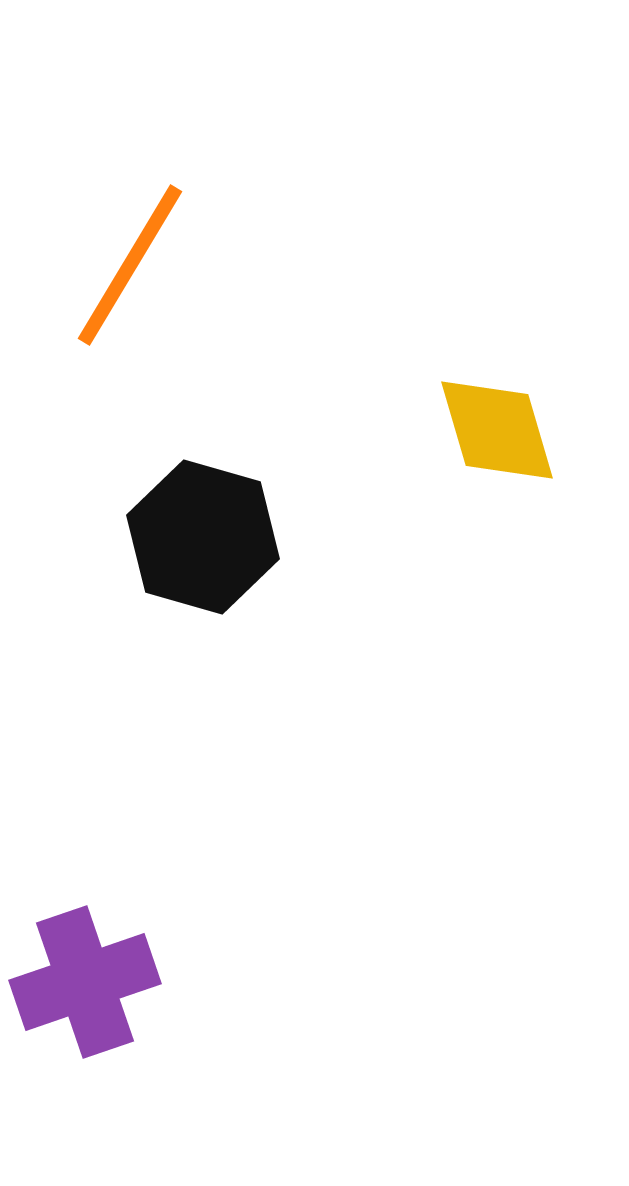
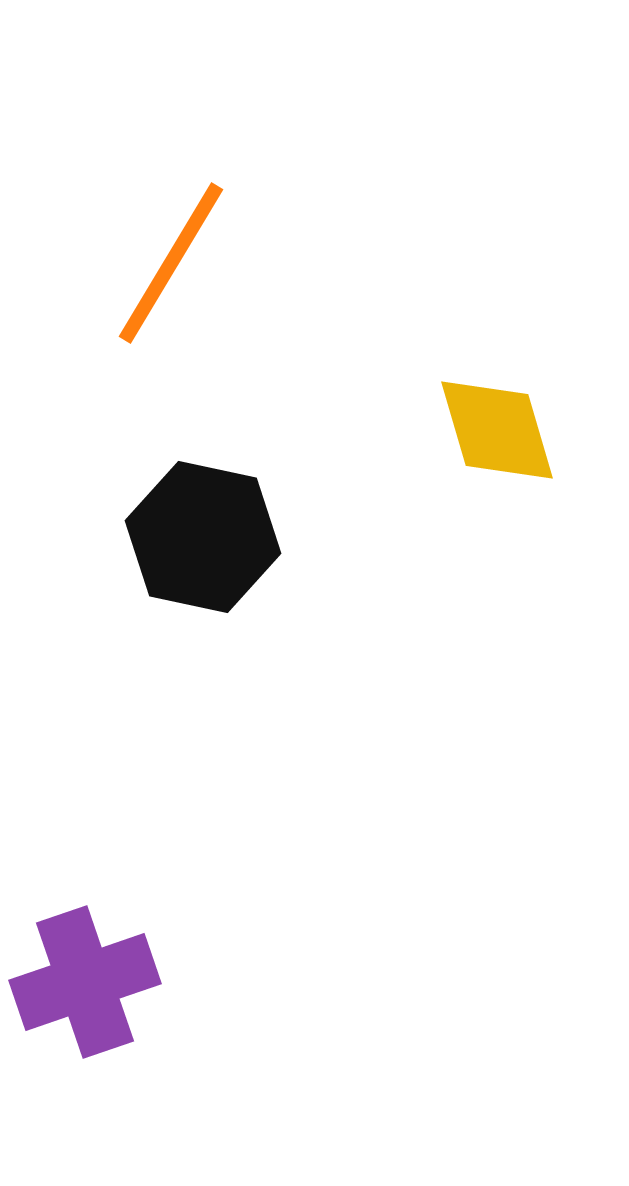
orange line: moved 41 px right, 2 px up
black hexagon: rotated 4 degrees counterclockwise
